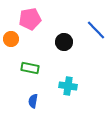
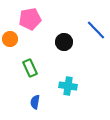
orange circle: moved 1 px left
green rectangle: rotated 54 degrees clockwise
blue semicircle: moved 2 px right, 1 px down
